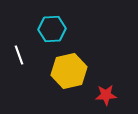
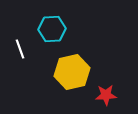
white line: moved 1 px right, 6 px up
yellow hexagon: moved 3 px right, 1 px down
